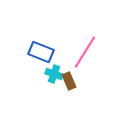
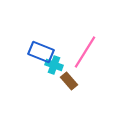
cyan cross: moved 9 px up
brown rectangle: rotated 18 degrees counterclockwise
